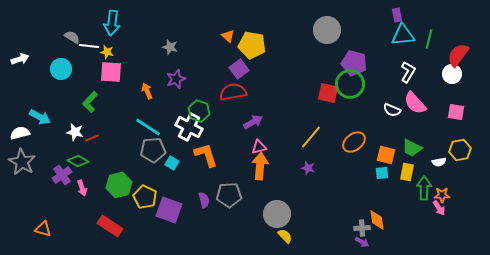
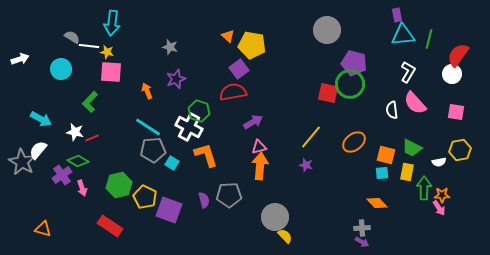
white semicircle at (392, 110): rotated 60 degrees clockwise
cyan arrow at (40, 117): moved 1 px right, 2 px down
white semicircle at (20, 133): moved 18 px right, 17 px down; rotated 36 degrees counterclockwise
purple star at (308, 168): moved 2 px left, 3 px up
gray circle at (277, 214): moved 2 px left, 3 px down
orange diamond at (377, 220): moved 17 px up; rotated 35 degrees counterclockwise
